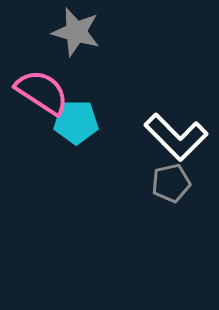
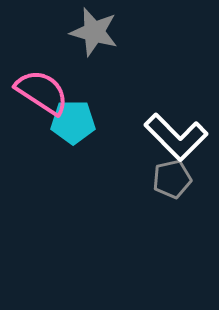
gray star: moved 18 px right
cyan pentagon: moved 3 px left
gray pentagon: moved 1 px right, 4 px up
